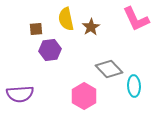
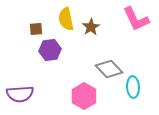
cyan ellipse: moved 1 px left, 1 px down
